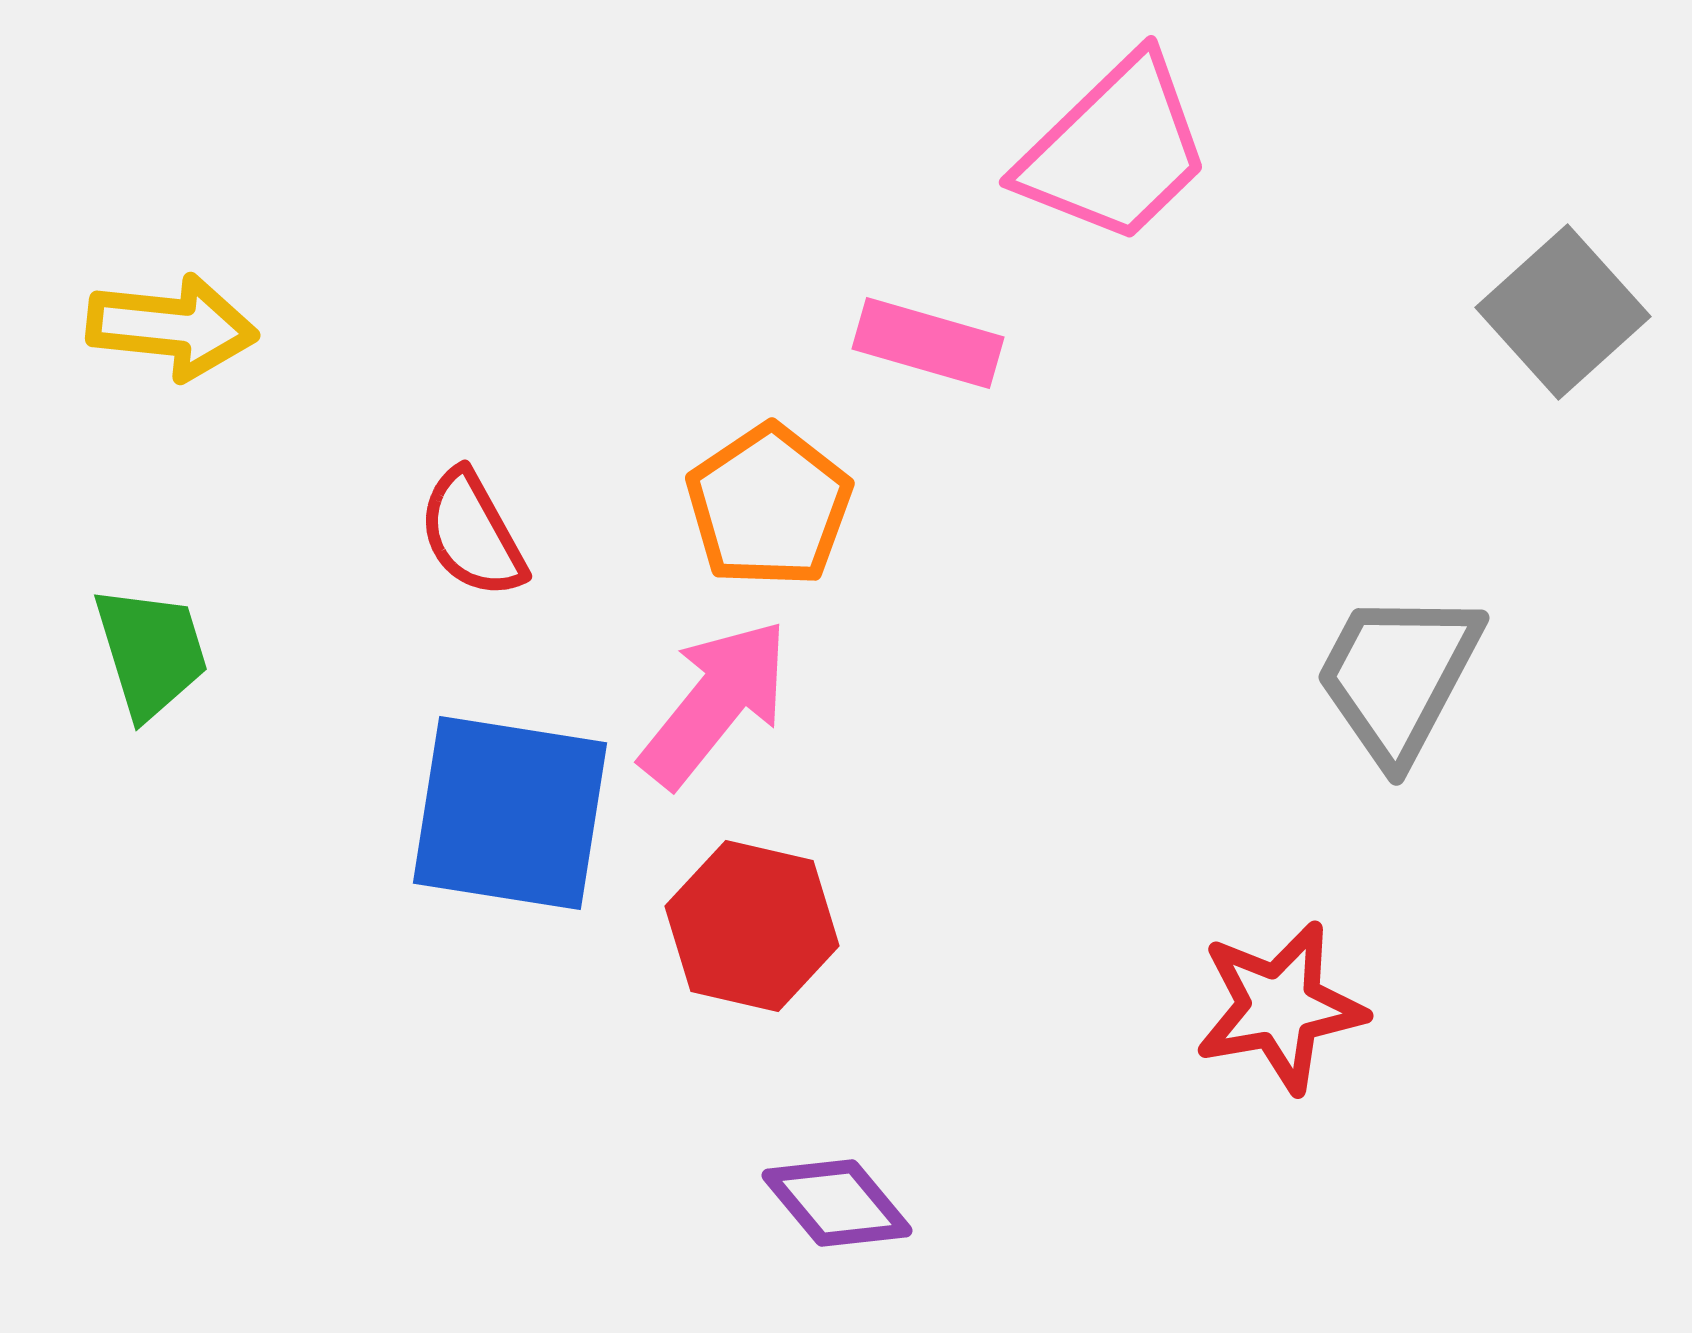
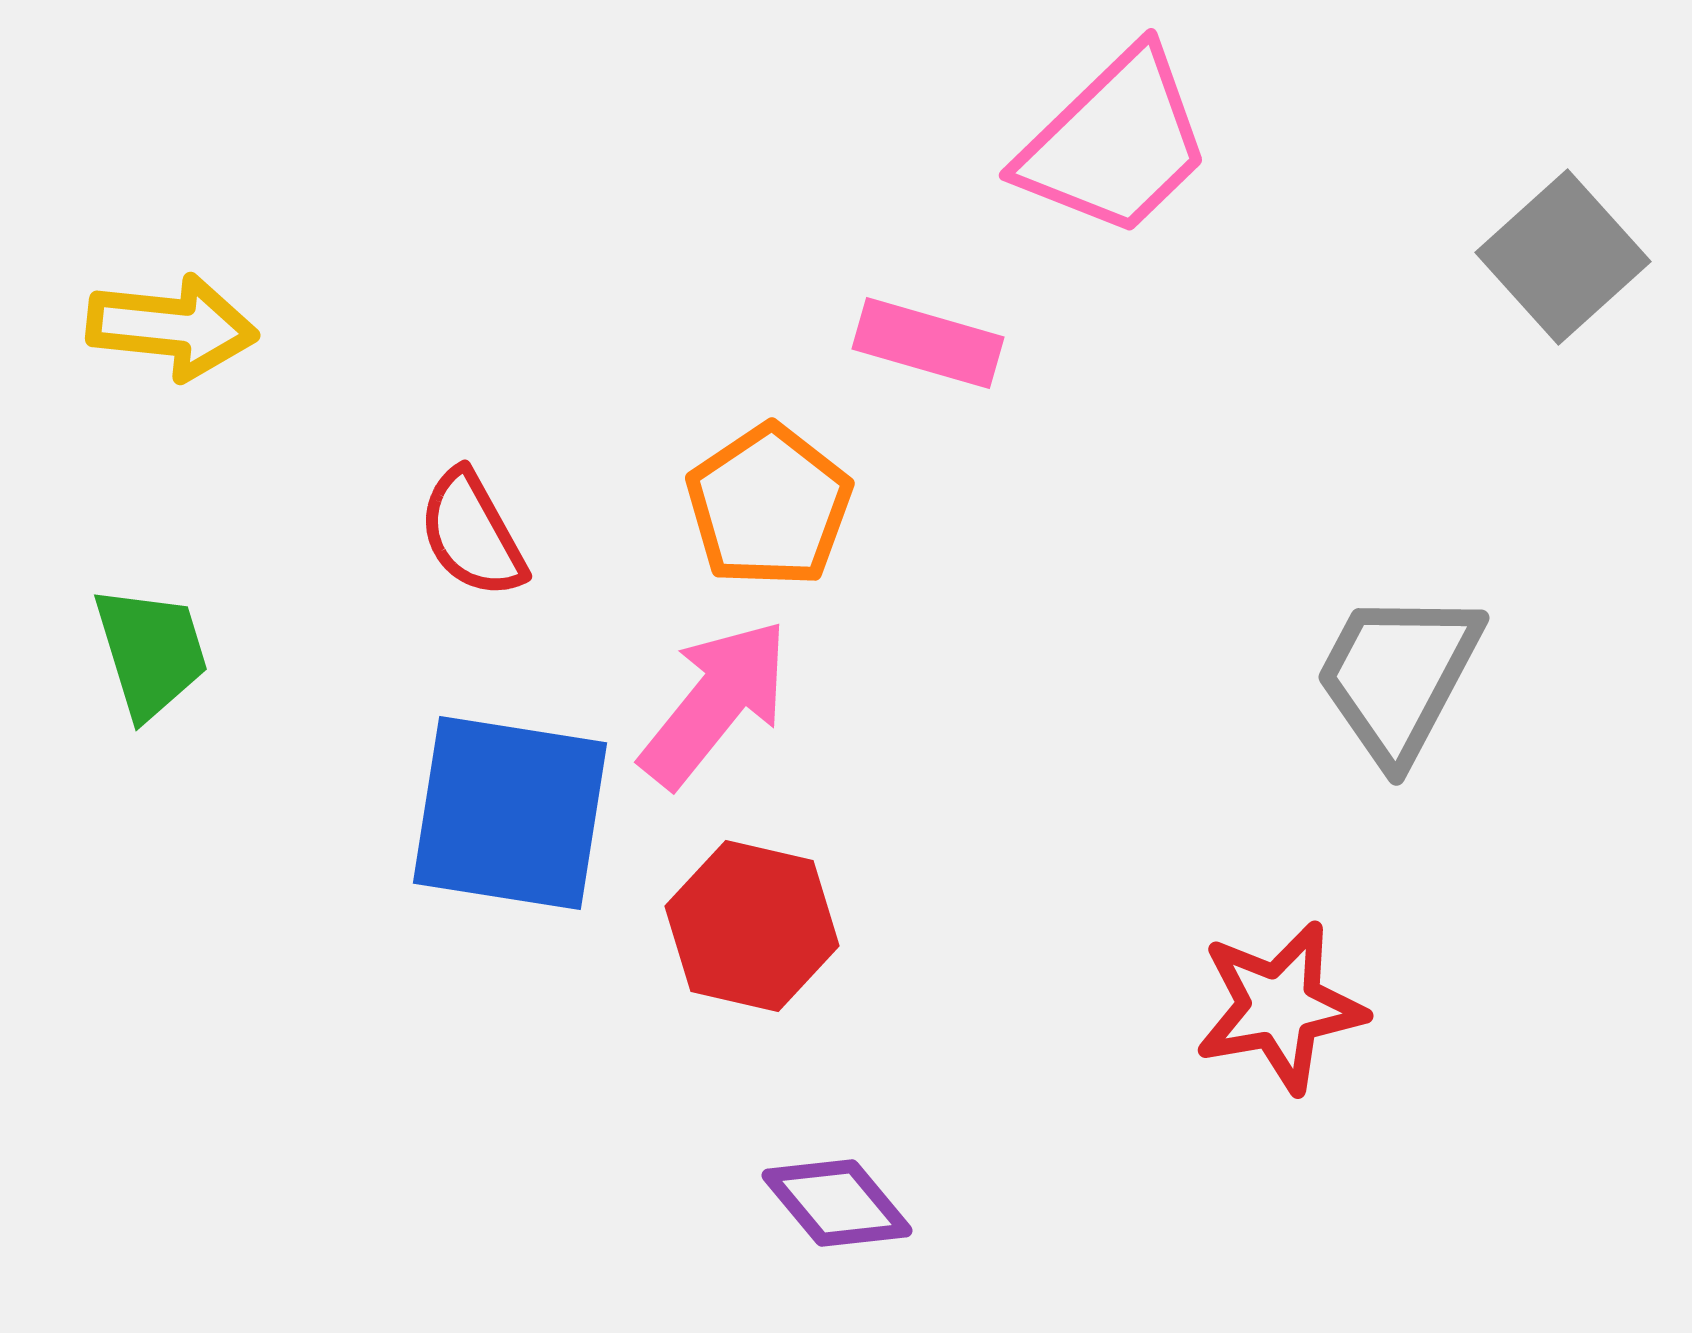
pink trapezoid: moved 7 px up
gray square: moved 55 px up
